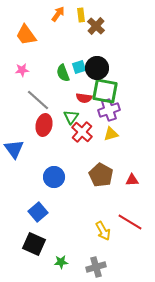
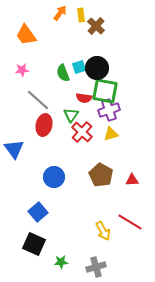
orange arrow: moved 2 px right, 1 px up
green triangle: moved 2 px up
